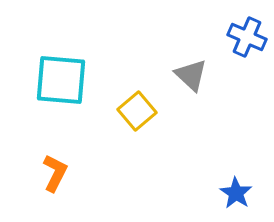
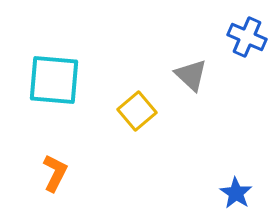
cyan square: moved 7 px left
